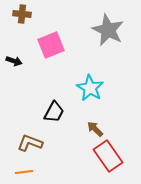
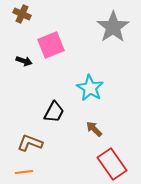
brown cross: rotated 18 degrees clockwise
gray star: moved 5 px right, 3 px up; rotated 12 degrees clockwise
black arrow: moved 10 px right
brown arrow: moved 1 px left
red rectangle: moved 4 px right, 8 px down
